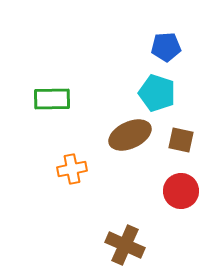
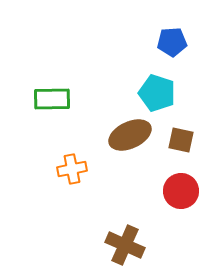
blue pentagon: moved 6 px right, 5 px up
